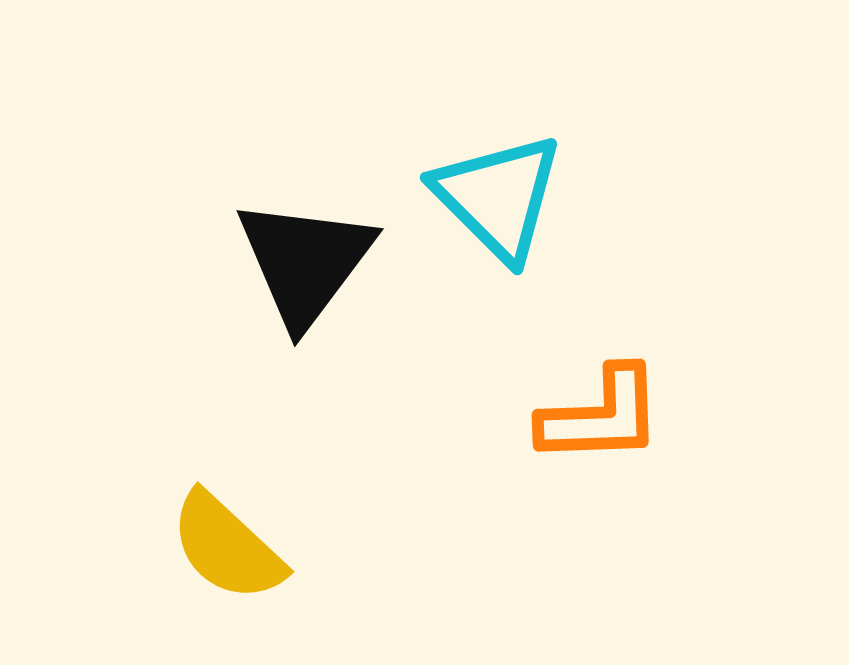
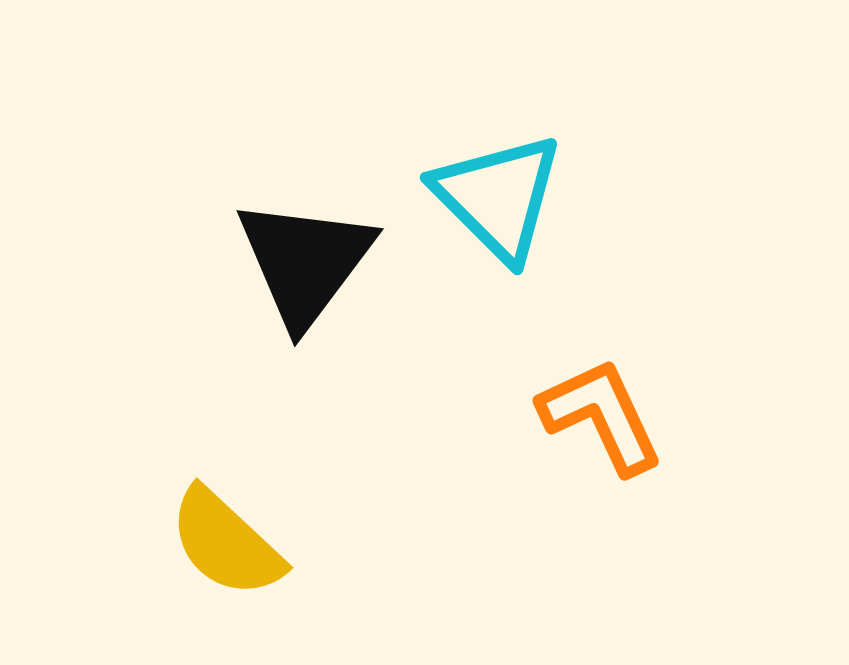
orange L-shape: rotated 113 degrees counterclockwise
yellow semicircle: moved 1 px left, 4 px up
